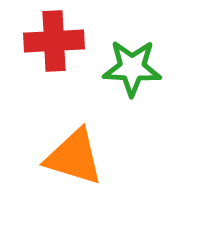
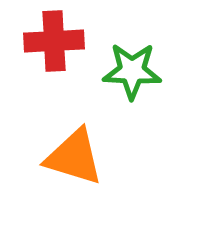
green star: moved 3 px down
